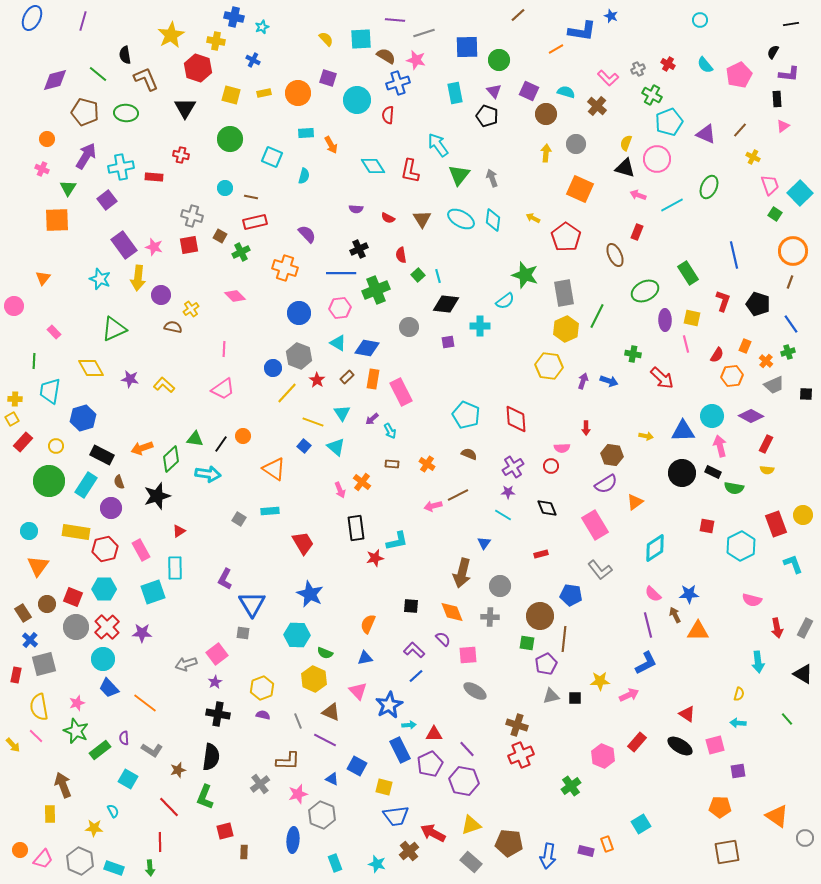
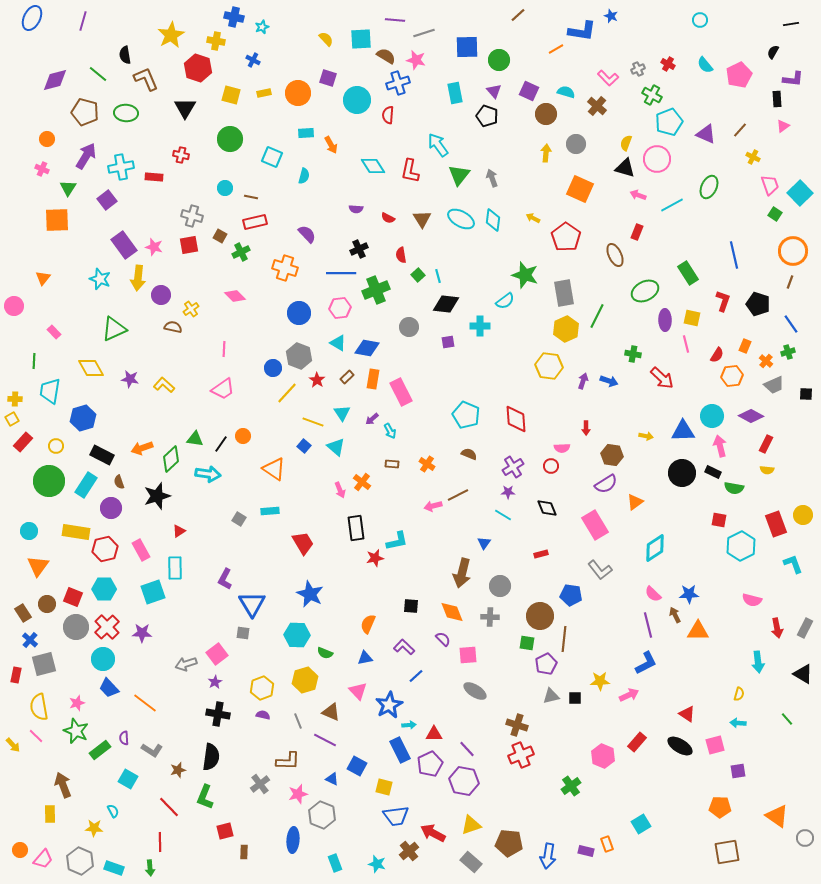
purple L-shape at (789, 74): moved 4 px right, 5 px down
red square at (707, 526): moved 12 px right, 6 px up
purple L-shape at (414, 650): moved 10 px left, 3 px up
yellow hexagon at (314, 679): moved 9 px left, 1 px down; rotated 20 degrees clockwise
